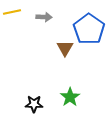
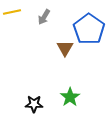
gray arrow: rotated 119 degrees clockwise
